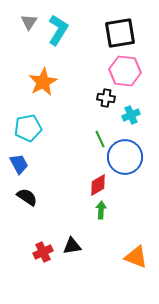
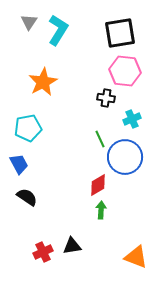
cyan cross: moved 1 px right, 4 px down
